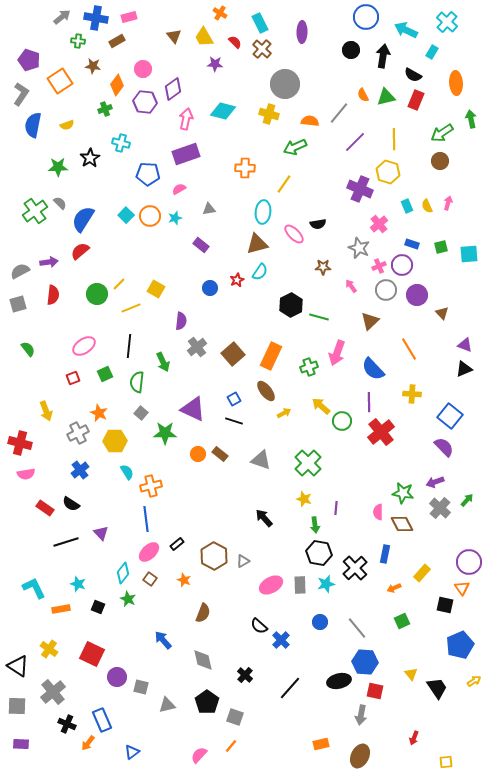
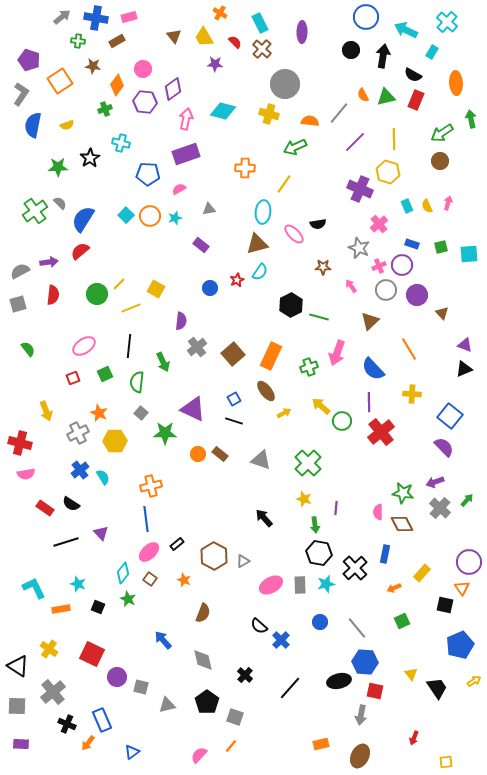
cyan semicircle at (127, 472): moved 24 px left, 5 px down
